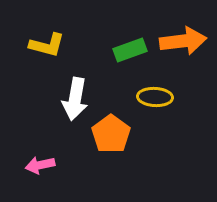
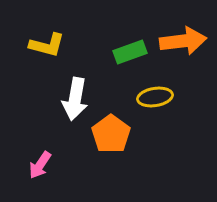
green rectangle: moved 2 px down
yellow ellipse: rotated 12 degrees counterclockwise
pink arrow: rotated 44 degrees counterclockwise
